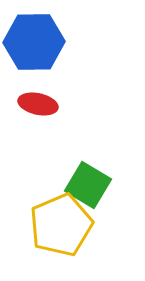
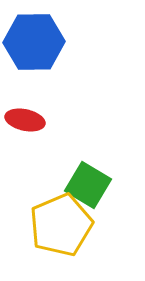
red ellipse: moved 13 px left, 16 px down
